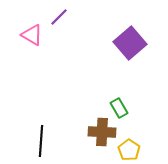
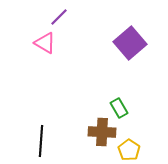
pink triangle: moved 13 px right, 8 px down
